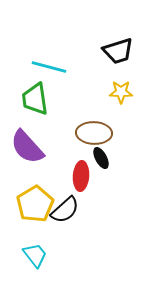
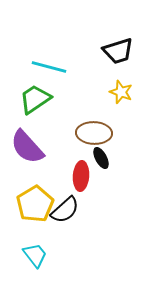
yellow star: rotated 20 degrees clockwise
green trapezoid: rotated 64 degrees clockwise
